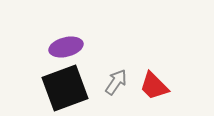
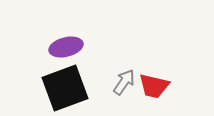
gray arrow: moved 8 px right
red trapezoid: rotated 32 degrees counterclockwise
